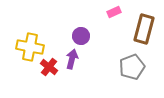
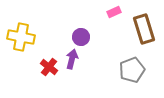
brown rectangle: rotated 32 degrees counterclockwise
purple circle: moved 1 px down
yellow cross: moved 9 px left, 10 px up
gray pentagon: moved 3 px down
